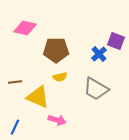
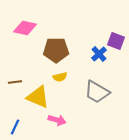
gray trapezoid: moved 1 px right, 3 px down
